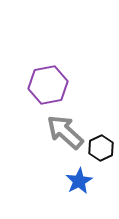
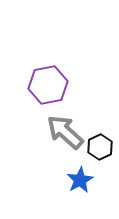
black hexagon: moved 1 px left, 1 px up
blue star: moved 1 px right, 1 px up
